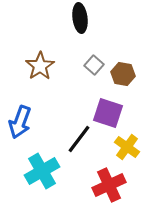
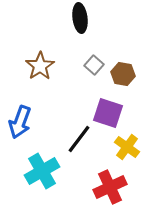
red cross: moved 1 px right, 2 px down
